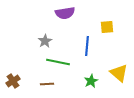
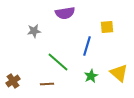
gray star: moved 11 px left, 10 px up; rotated 24 degrees clockwise
blue line: rotated 12 degrees clockwise
green line: rotated 30 degrees clockwise
green star: moved 5 px up
